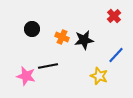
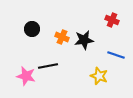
red cross: moved 2 px left, 4 px down; rotated 24 degrees counterclockwise
blue line: rotated 66 degrees clockwise
